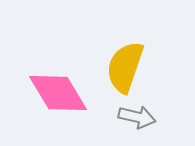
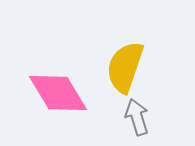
gray arrow: rotated 120 degrees counterclockwise
